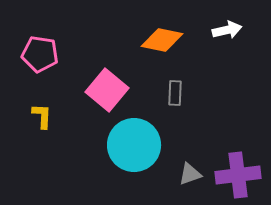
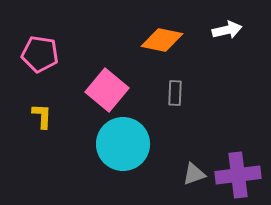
cyan circle: moved 11 px left, 1 px up
gray triangle: moved 4 px right
